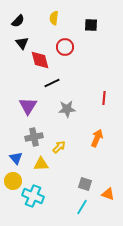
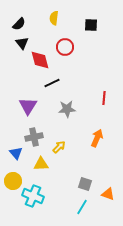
black semicircle: moved 1 px right, 3 px down
blue triangle: moved 5 px up
